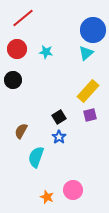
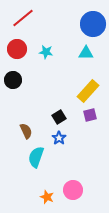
blue circle: moved 6 px up
cyan triangle: rotated 42 degrees clockwise
brown semicircle: moved 5 px right; rotated 126 degrees clockwise
blue star: moved 1 px down
